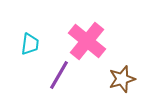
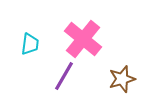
pink cross: moved 4 px left, 2 px up
purple line: moved 5 px right, 1 px down
